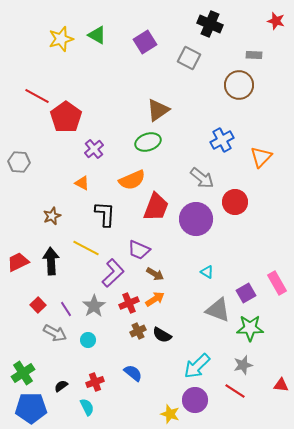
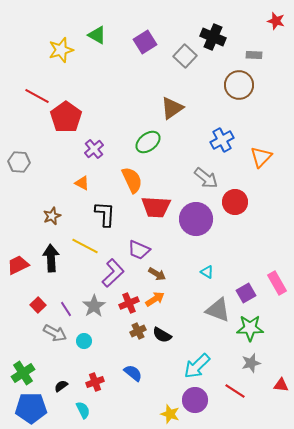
black cross at (210, 24): moved 3 px right, 13 px down
yellow star at (61, 39): moved 11 px down
gray square at (189, 58): moved 4 px left, 2 px up; rotated 15 degrees clockwise
brown triangle at (158, 110): moved 14 px right, 2 px up
green ellipse at (148, 142): rotated 20 degrees counterclockwise
gray arrow at (202, 178): moved 4 px right
orange semicircle at (132, 180): rotated 92 degrees counterclockwise
red trapezoid at (156, 207): rotated 72 degrees clockwise
yellow line at (86, 248): moved 1 px left, 2 px up
black arrow at (51, 261): moved 3 px up
red trapezoid at (18, 262): moved 3 px down
brown arrow at (155, 274): moved 2 px right
cyan circle at (88, 340): moved 4 px left, 1 px down
gray star at (243, 365): moved 8 px right, 2 px up
cyan semicircle at (87, 407): moved 4 px left, 3 px down
